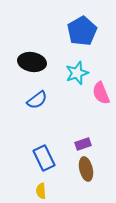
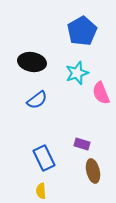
purple rectangle: moved 1 px left; rotated 35 degrees clockwise
brown ellipse: moved 7 px right, 2 px down
